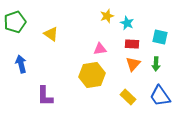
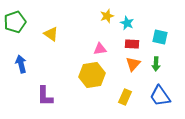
yellow rectangle: moved 3 px left; rotated 70 degrees clockwise
